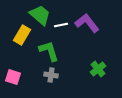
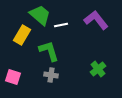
purple L-shape: moved 9 px right, 3 px up
